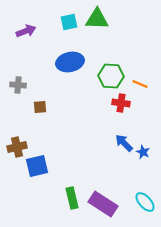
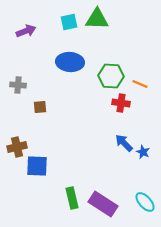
blue ellipse: rotated 16 degrees clockwise
blue square: rotated 15 degrees clockwise
